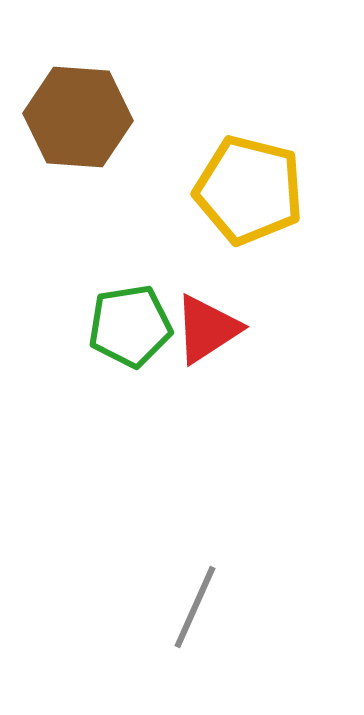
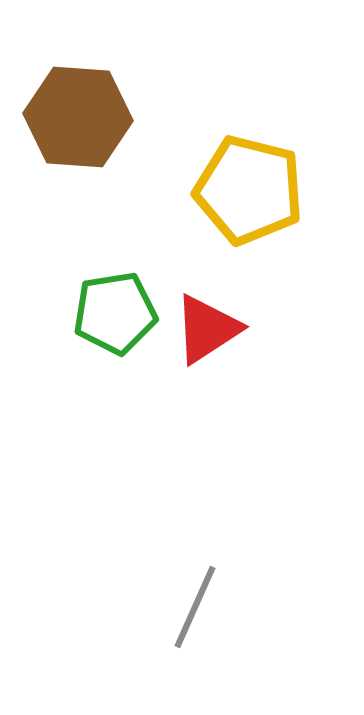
green pentagon: moved 15 px left, 13 px up
